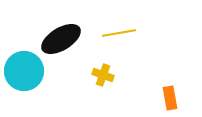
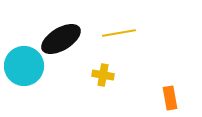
cyan circle: moved 5 px up
yellow cross: rotated 10 degrees counterclockwise
